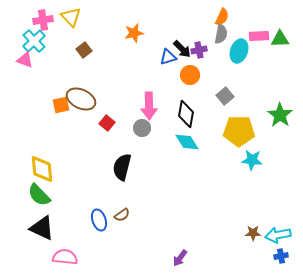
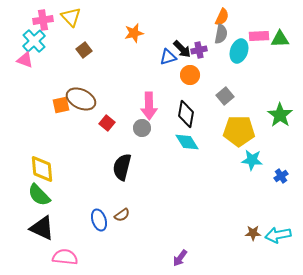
blue cross: moved 80 px up; rotated 24 degrees counterclockwise
